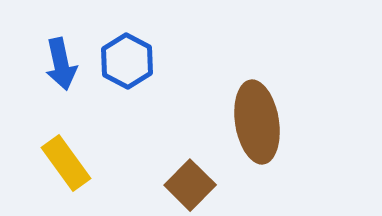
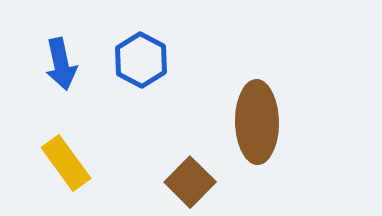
blue hexagon: moved 14 px right, 1 px up
brown ellipse: rotated 8 degrees clockwise
brown square: moved 3 px up
